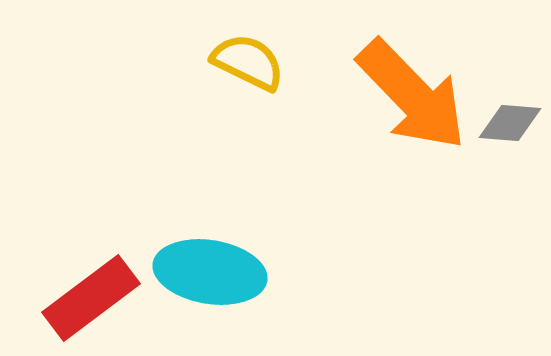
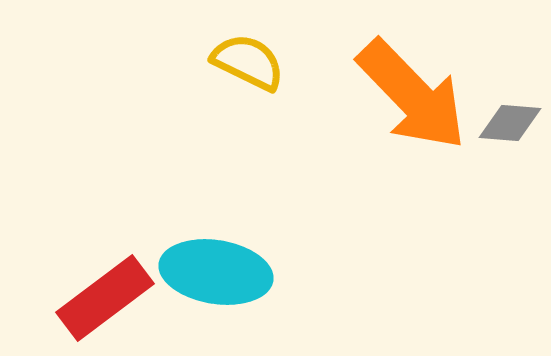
cyan ellipse: moved 6 px right
red rectangle: moved 14 px right
